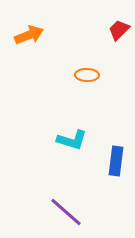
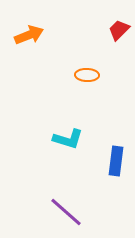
cyan L-shape: moved 4 px left, 1 px up
